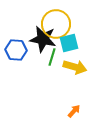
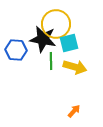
green line: moved 1 px left, 4 px down; rotated 18 degrees counterclockwise
